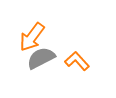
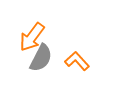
gray semicircle: rotated 144 degrees clockwise
